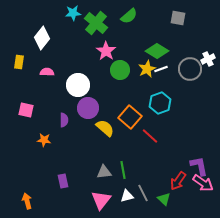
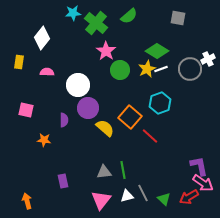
red arrow: moved 11 px right, 16 px down; rotated 24 degrees clockwise
